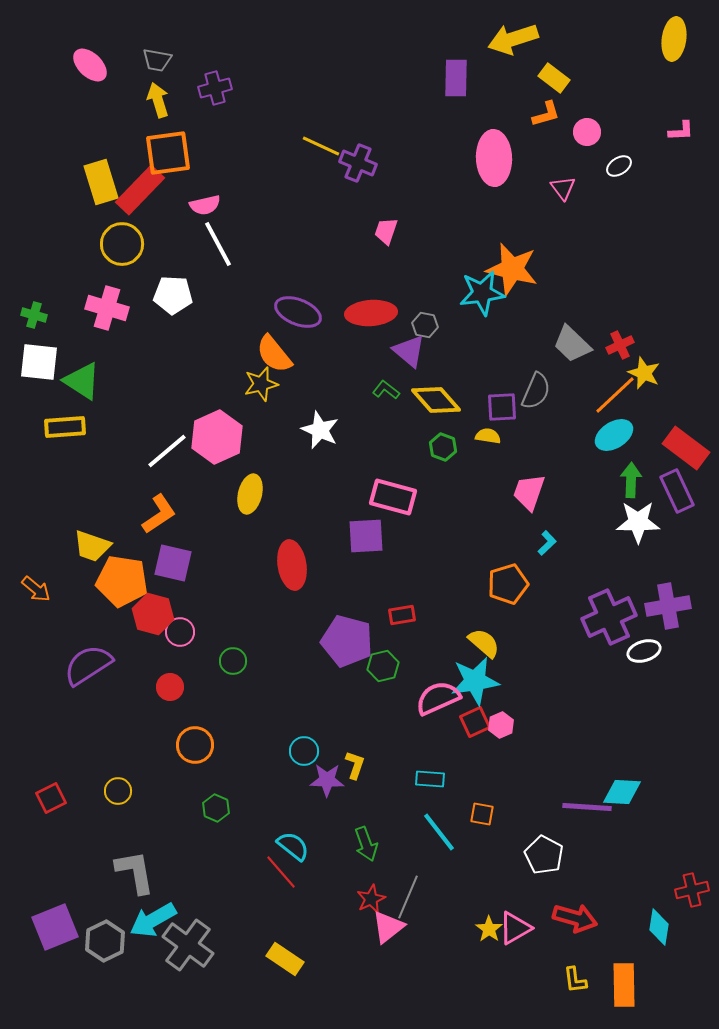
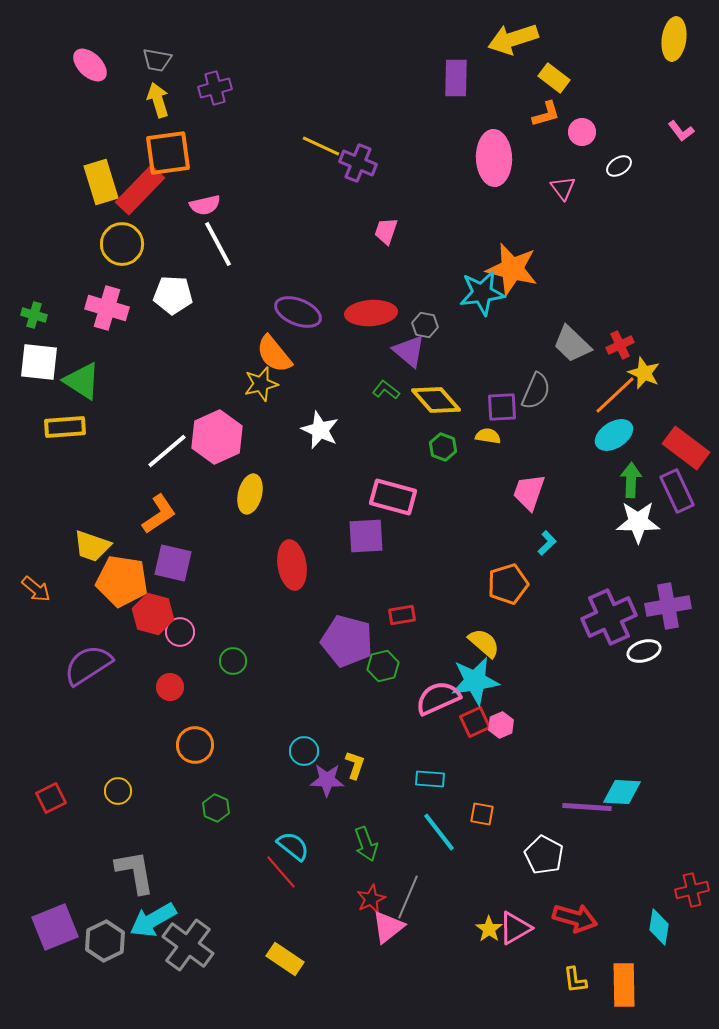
pink L-shape at (681, 131): rotated 56 degrees clockwise
pink circle at (587, 132): moved 5 px left
